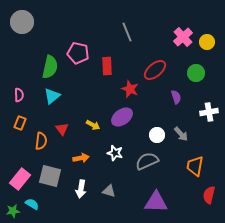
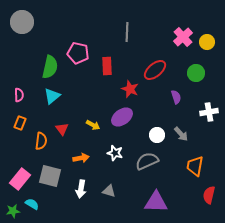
gray line: rotated 24 degrees clockwise
